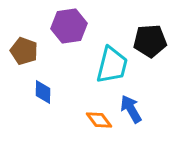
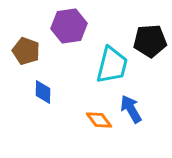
brown pentagon: moved 2 px right
